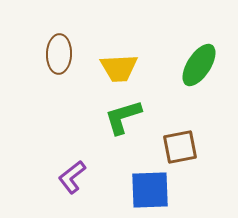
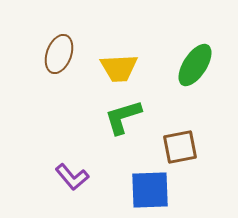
brown ellipse: rotated 18 degrees clockwise
green ellipse: moved 4 px left
purple L-shape: rotated 92 degrees counterclockwise
